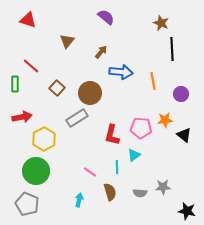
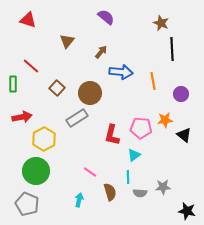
green rectangle: moved 2 px left
cyan line: moved 11 px right, 10 px down
